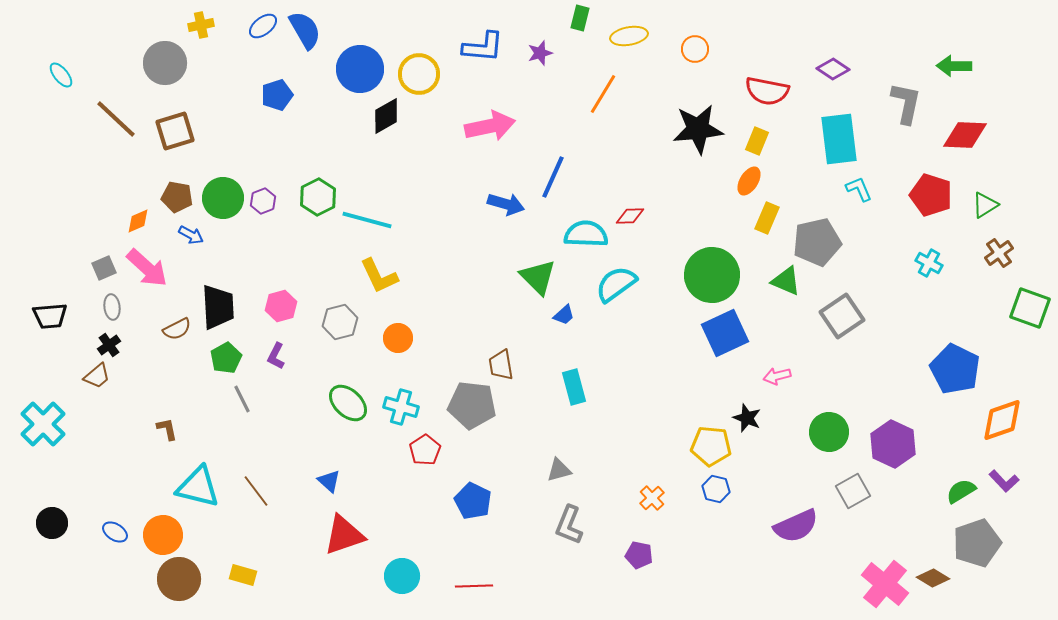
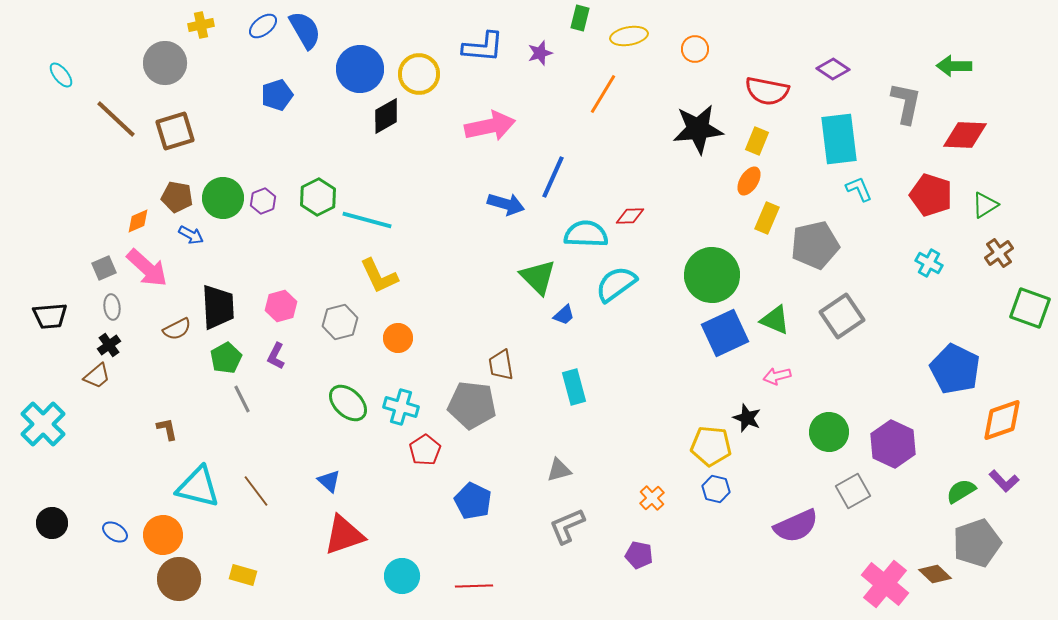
gray pentagon at (817, 242): moved 2 px left, 3 px down
green triangle at (786, 281): moved 11 px left, 39 px down
gray L-shape at (569, 525): moved 2 px left, 1 px down; rotated 45 degrees clockwise
brown diamond at (933, 578): moved 2 px right, 4 px up; rotated 12 degrees clockwise
